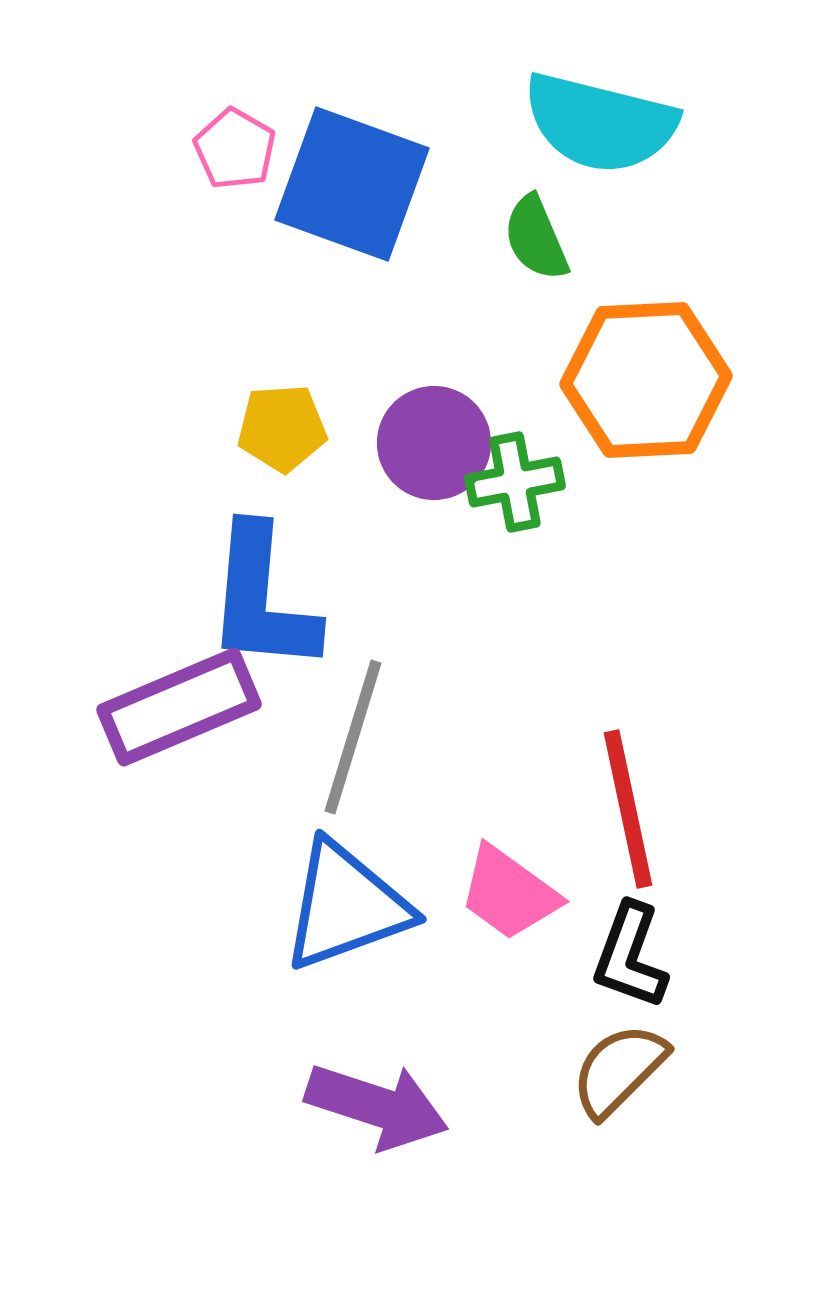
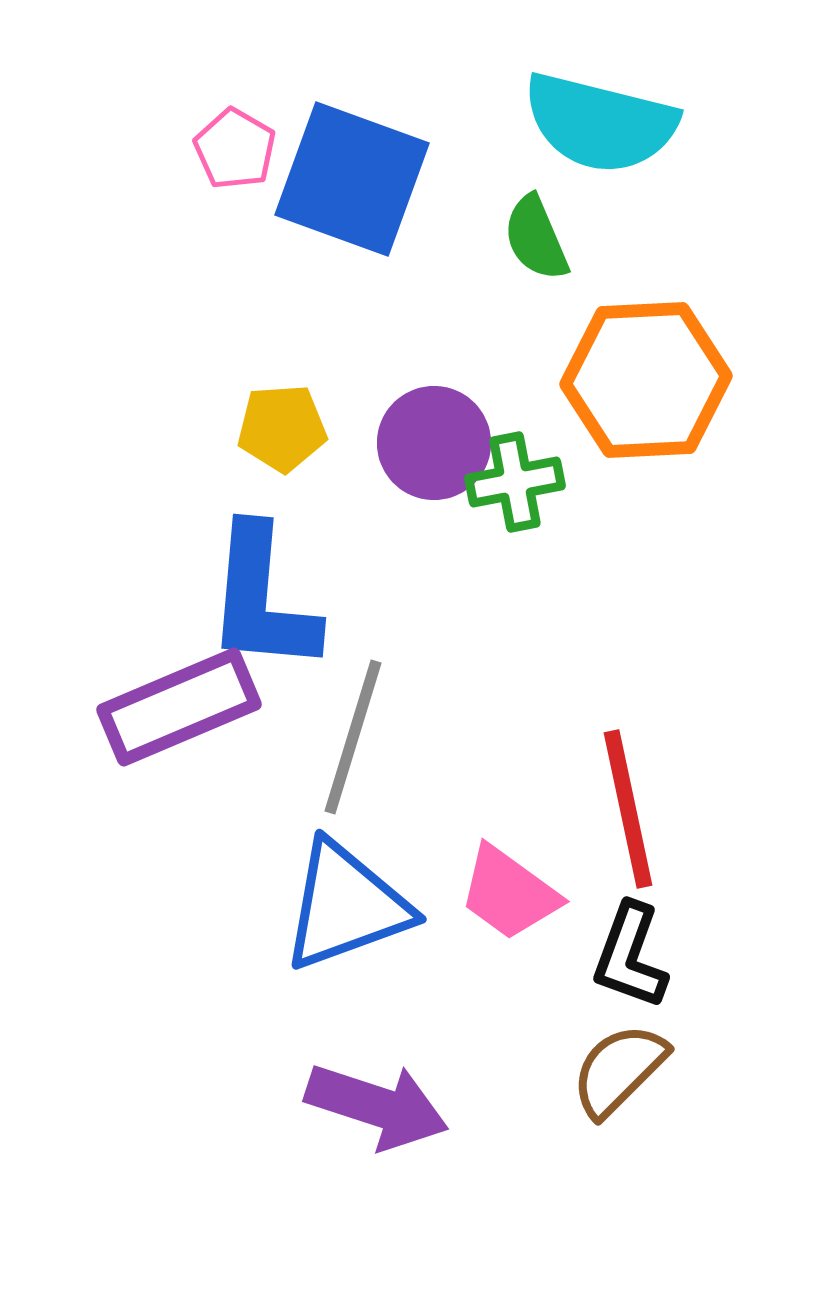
blue square: moved 5 px up
